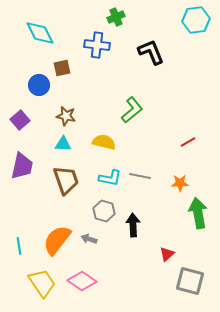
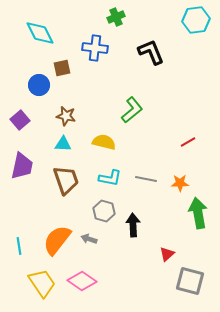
blue cross: moved 2 px left, 3 px down
gray line: moved 6 px right, 3 px down
